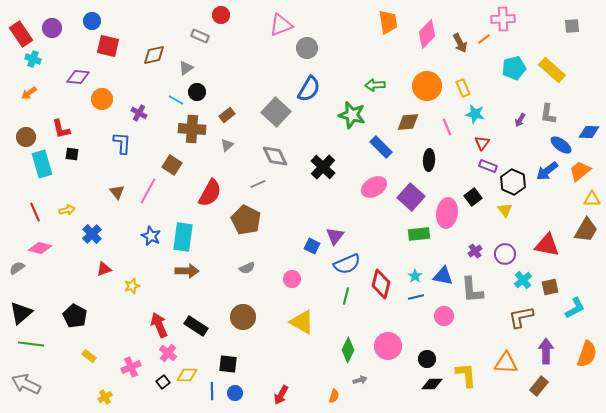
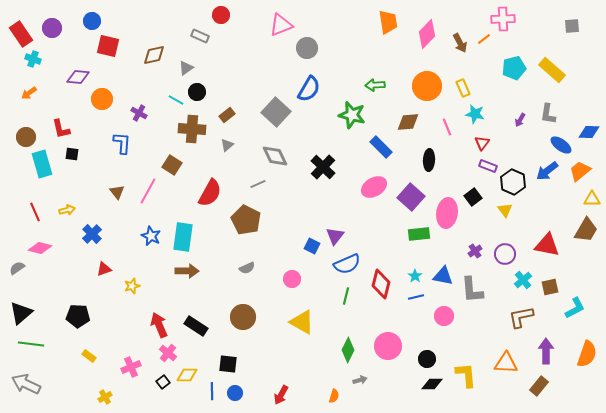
black pentagon at (75, 316): moved 3 px right; rotated 25 degrees counterclockwise
